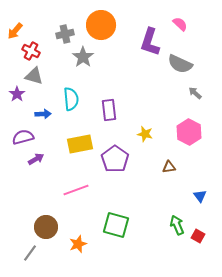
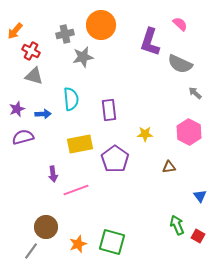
gray star: rotated 25 degrees clockwise
purple star: moved 15 px down; rotated 14 degrees clockwise
yellow star: rotated 14 degrees counterclockwise
purple arrow: moved 17 px right, 15 px down; rotated 112 degrees clockwise
green square: moved 4 px left, 17 px down
gray line: moved 1 px right, 2 px up
